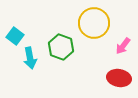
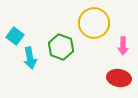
pink arrow: rotated 36 degrees counterclockwise
